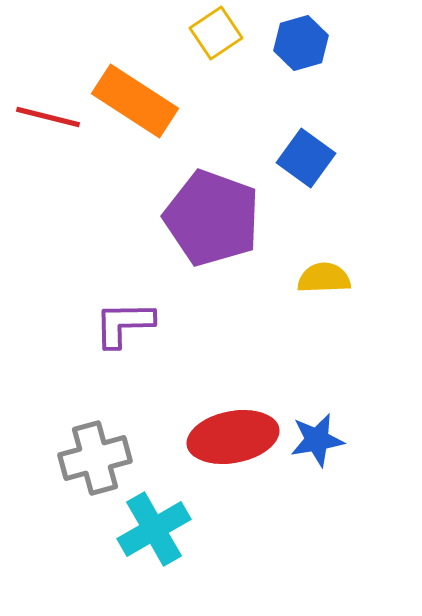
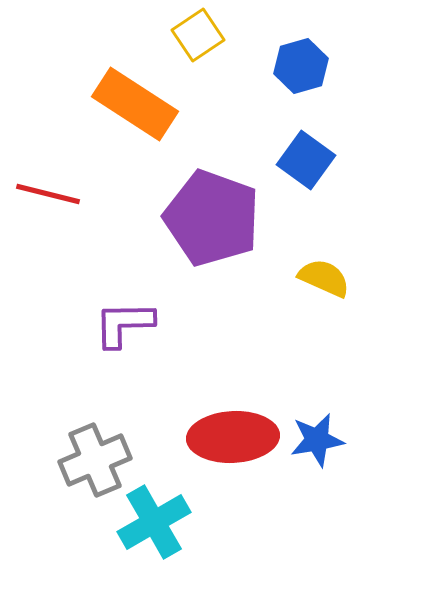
yellow square: moved 18 px left, 2 px down
blue hexagon: moved 23 px down
orange rectangle: moved 3 px down
red line: moved 77 px down
blue square: moved 2 px down
yellow semicircle: rotated 26 degrees clockwise
red ellipse: rotated 8 degrees clockwise
gray cross: moved 2 px down; rotated 8 degrees counterclockwise
cyan cross: moved 7 px up
